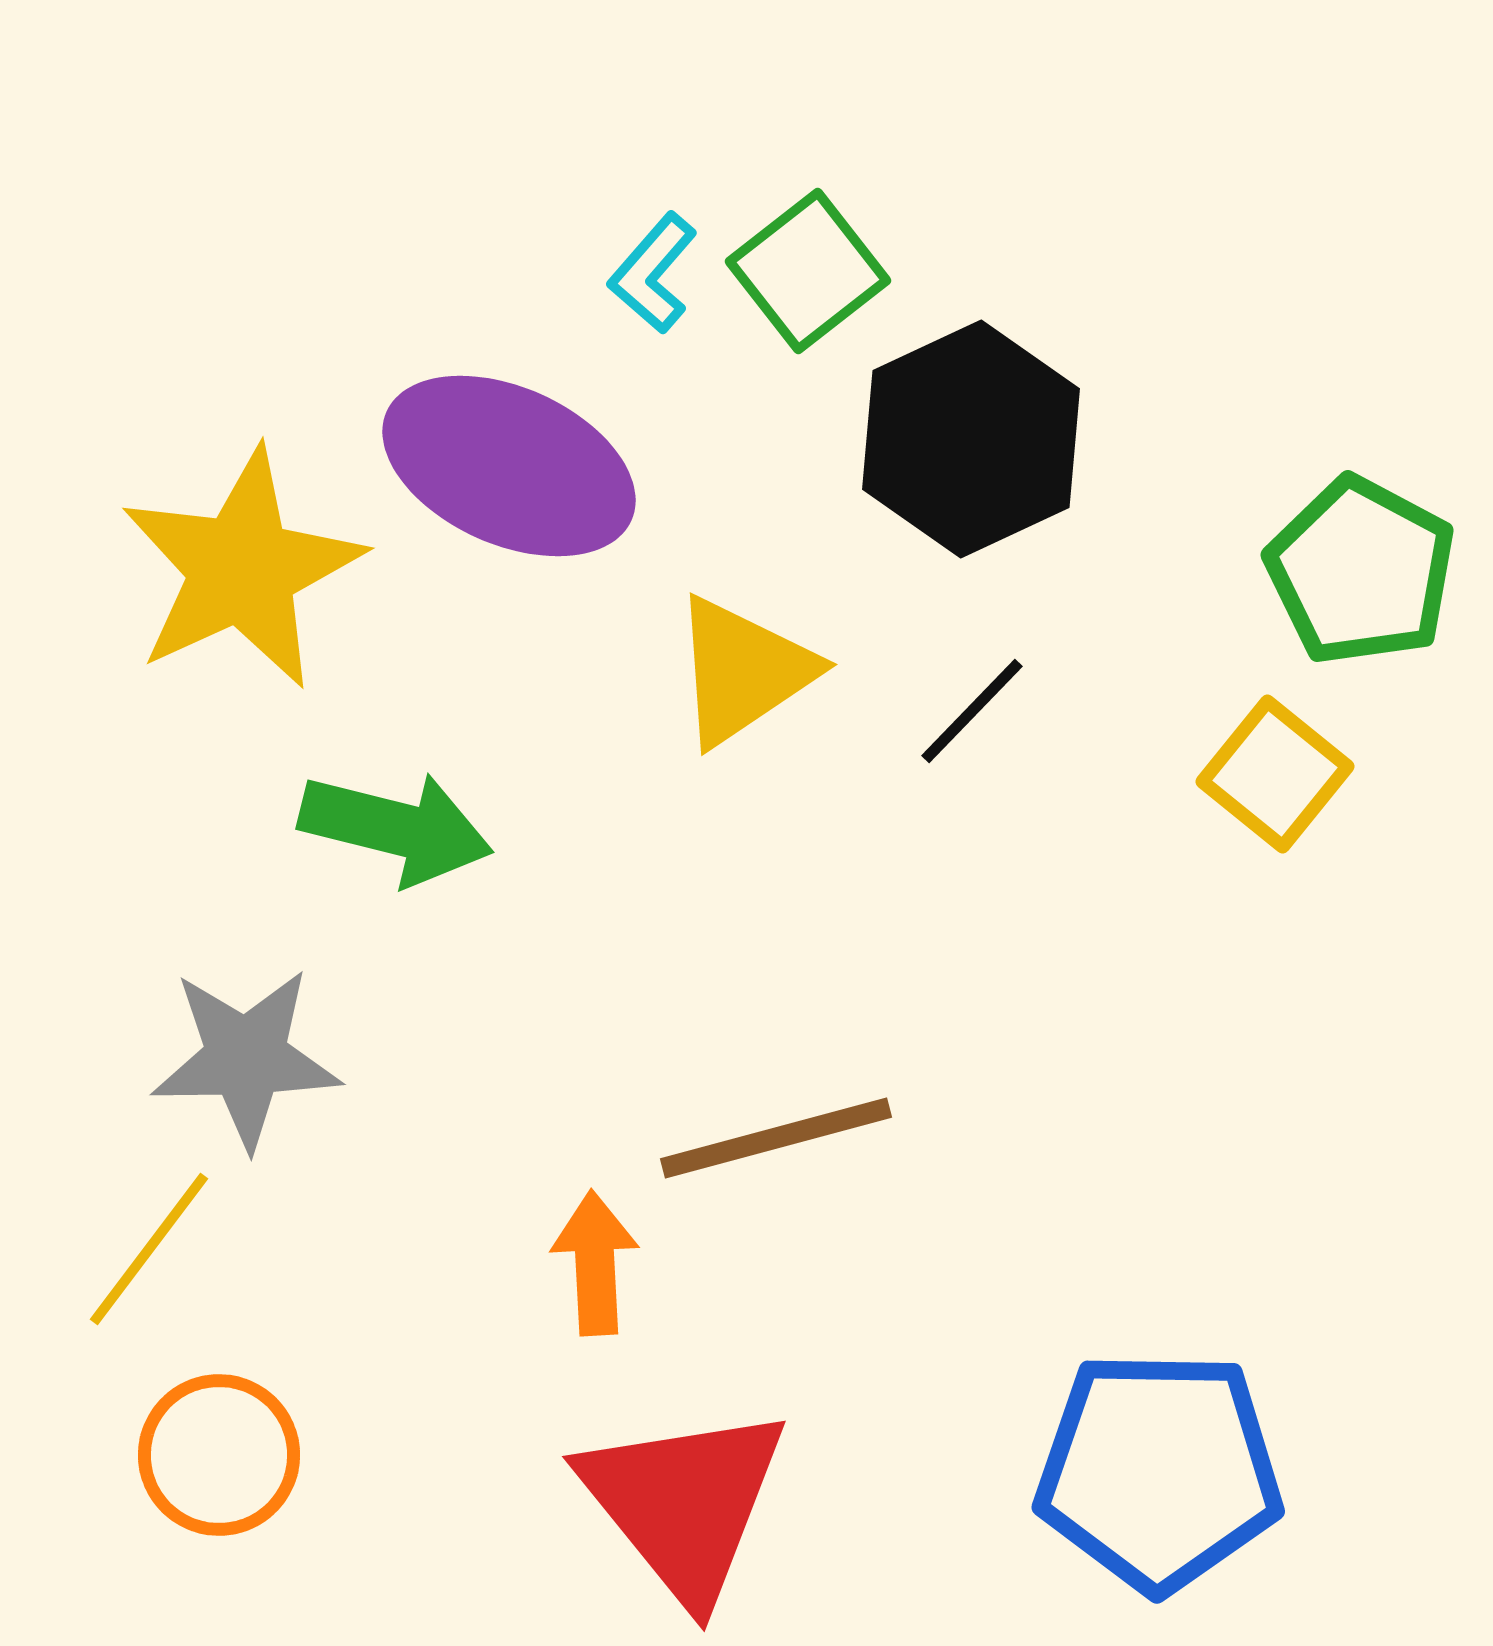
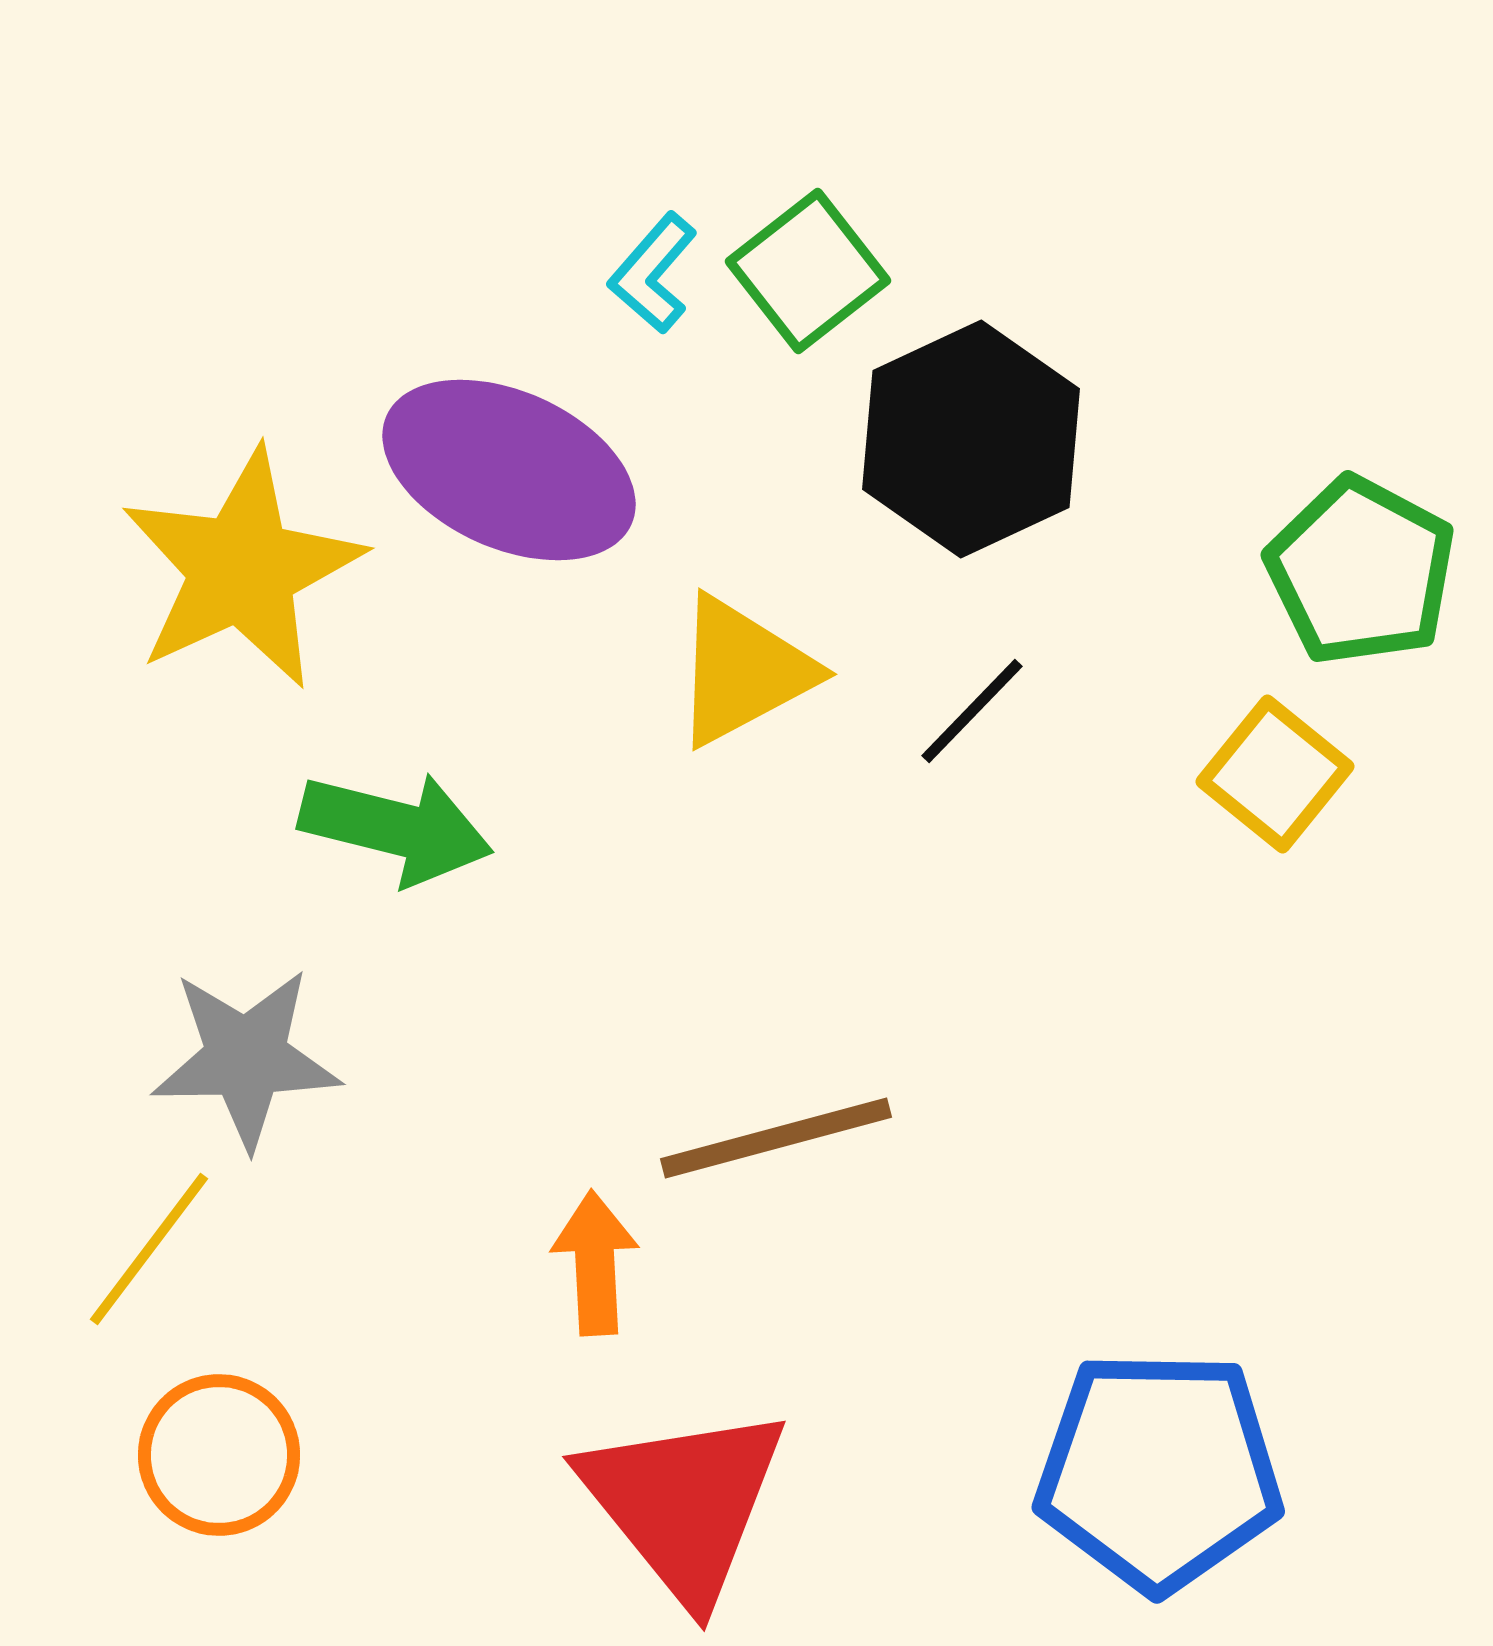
purple ellipse: moved 4 px down
yellow triangle: rotated 6 degrees clockwise
